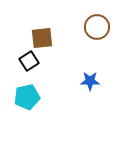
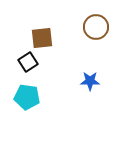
brown circle: moved 1 px left
black square: moved 1 px left, 1 px down
cyan pentagon: rotated 20 degrees clockwise
